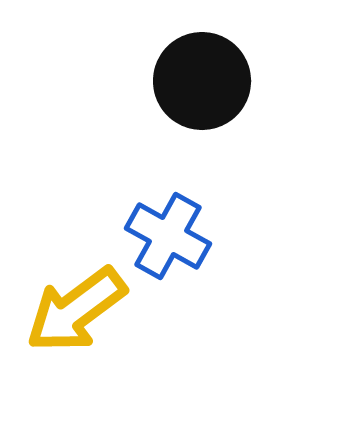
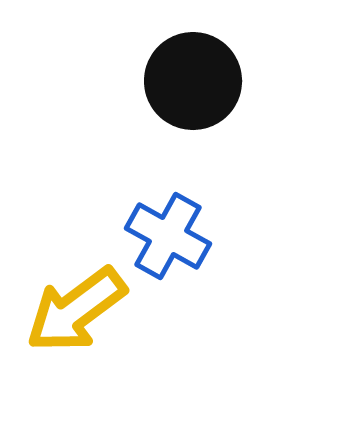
black circle: moved 9 px left
